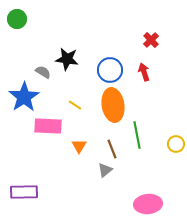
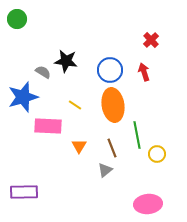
black star: moved 1 px left, 2 px down
blue star: moved 1 px left; rotated 16 degrees clockwise
yellow circle: moved 19 px left, 10 px down
brown line: moved 1 px up
